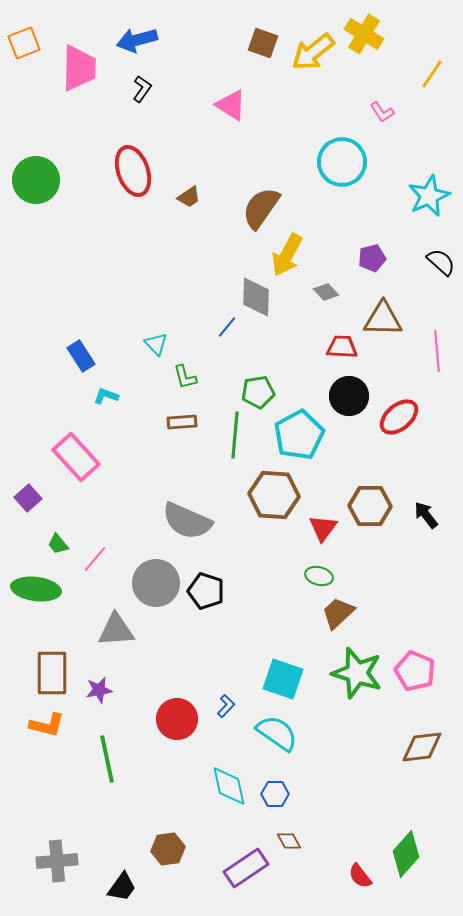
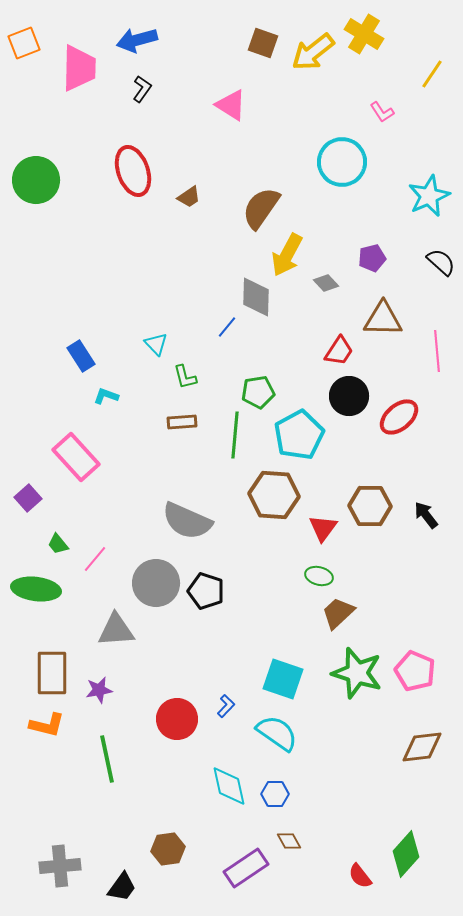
gray diamond at (326, 292): moved 9 px up
red trapezoid at (342, 347): moved 3 px left, 4 px down; rotated 120 degrees clockwise
gray cross at (57, 861): moved 3 px right, 5 px down
